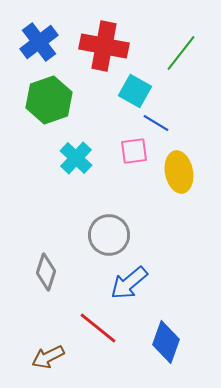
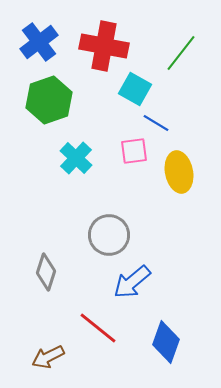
cyan square: moved 2 px up
blue arrow: moved 3 px right, 1 px up
